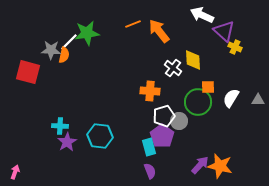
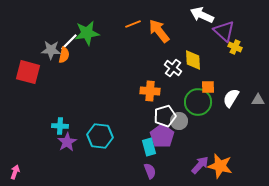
white pentagon: moved 1 px right
